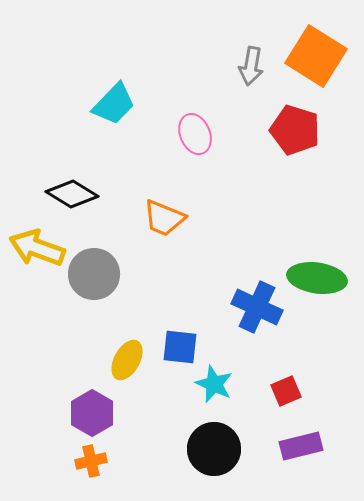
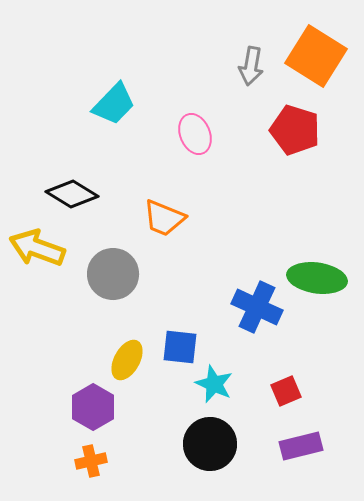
gray circle: moved 19 px right
purple hexagon: moved 1 px right, 6 px up
black circle: moved 4 px left, 5 px up
